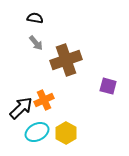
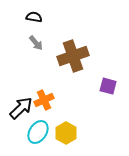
black semicircle: moved 1 px left, 1 px up
brown cross: moved 7 px right, 4 px up
cyan ellipse: moved 1 px right; rotated 30 degrees counterclockwise
